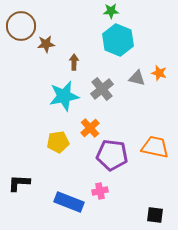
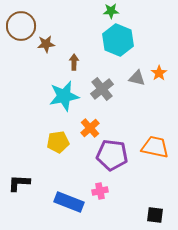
orange star: rotated 21 degrees clockwise
